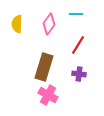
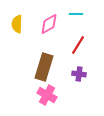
pink diamond: rotated 25 degrees clockwise
pink cross: moved 1 px left
